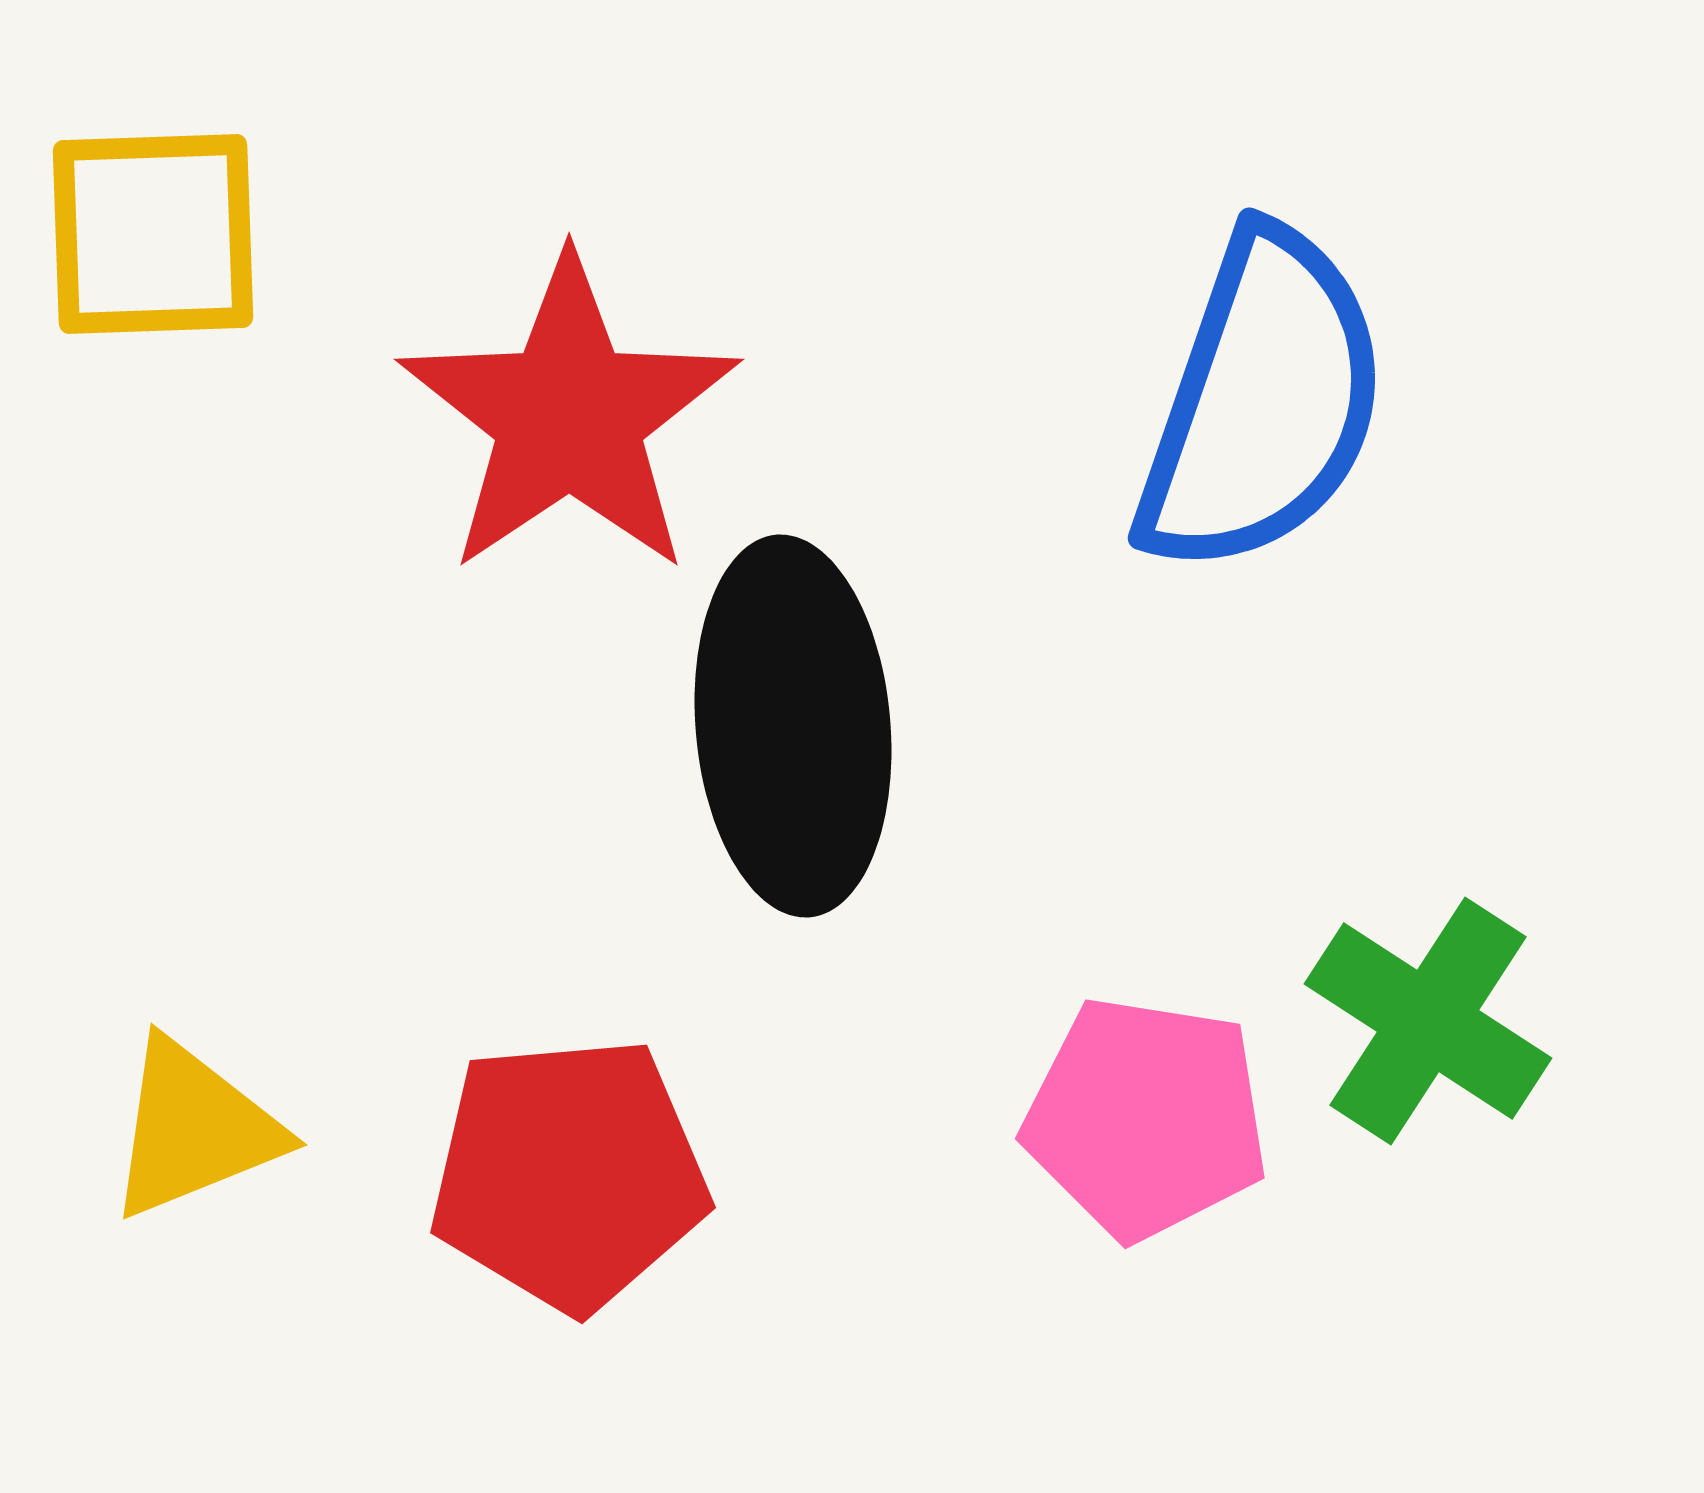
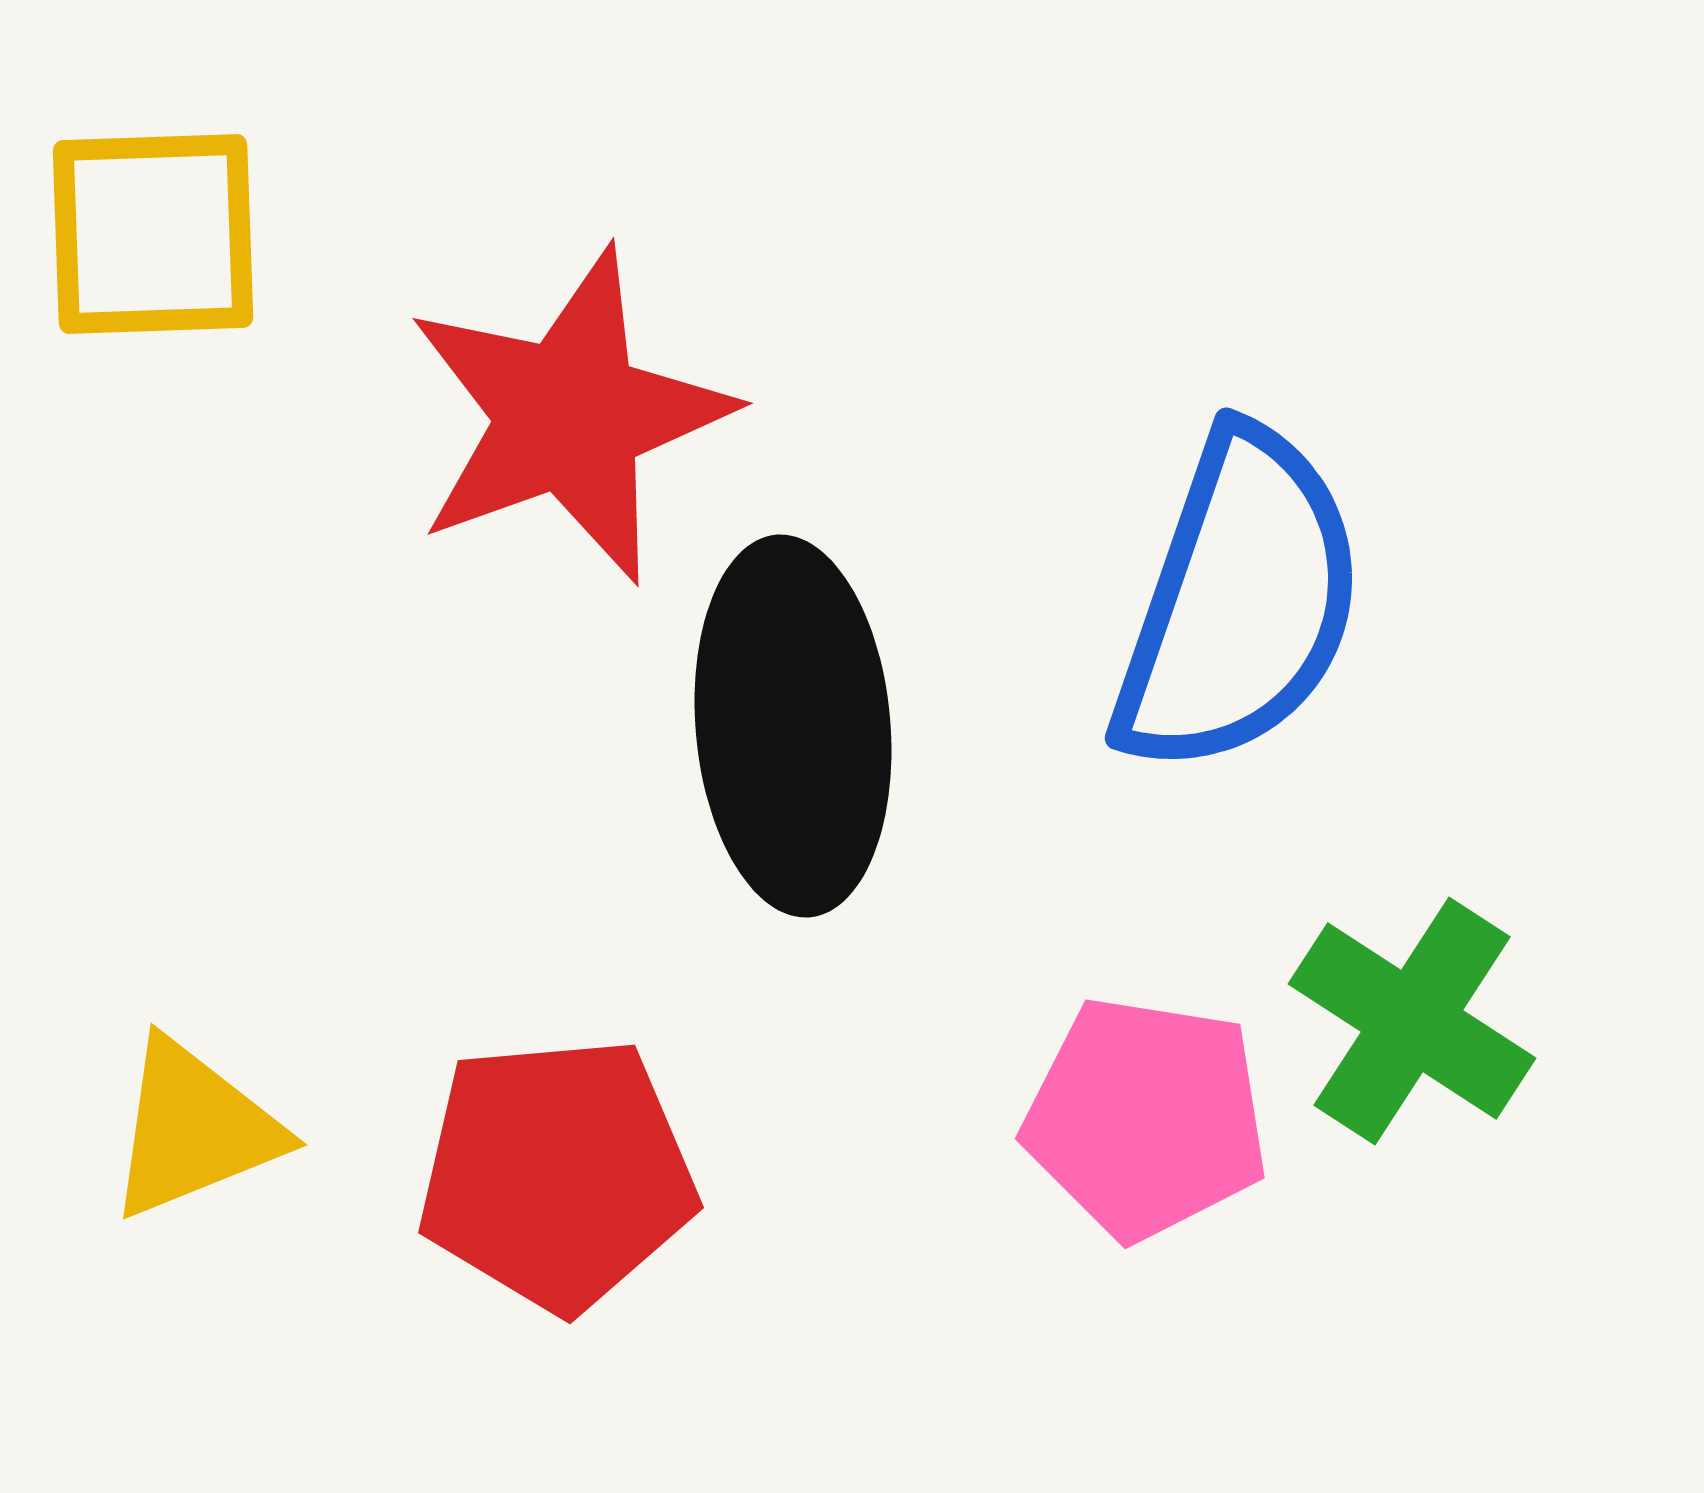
blue semicircle: moved 23 px left, 200 px down
red star: rotated 14 degrees clockwise
green cross: moved 16 px left
red pentagon: moved 12 px left
